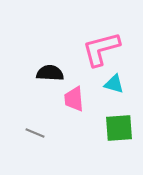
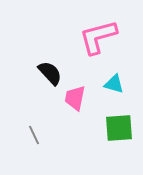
pink L-shape: moved 3 px left, 12 px up
black semicircle: rotated 44 degrees clockwise
pink trapezoid: moved 1 px right, 1 px up; rotated 16 degrees clockwise
gray line: moved 1 px left, 2 px down; rotated 42 degrees clockwise
